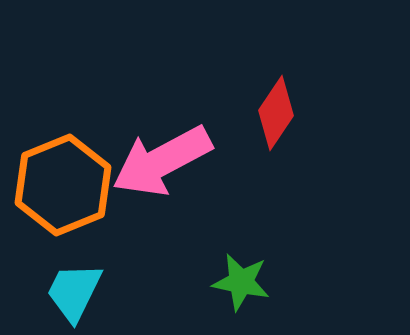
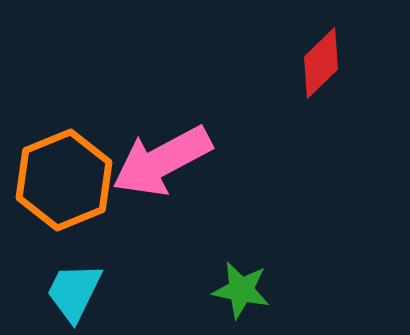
red diamond: moved 45 px right, 50 px up; rotated 12 degrees clockwise
orange hexagon: moved 1 px right, 5 px up
green star: moved 8 px down
